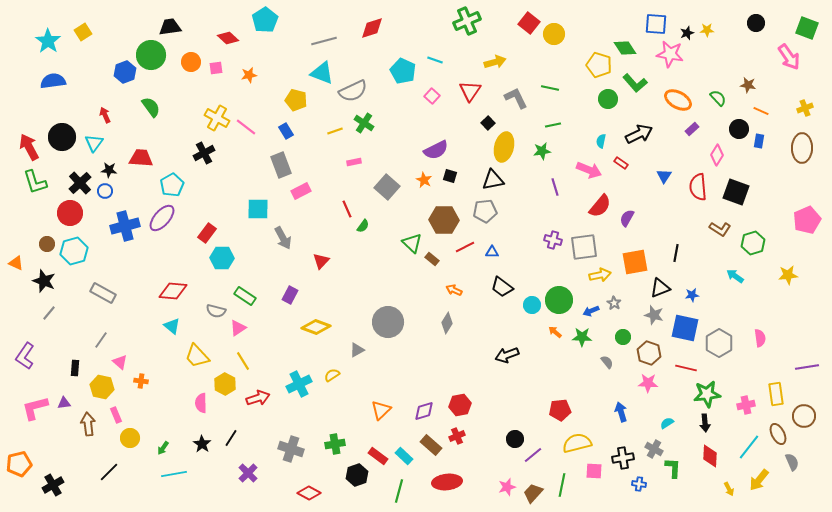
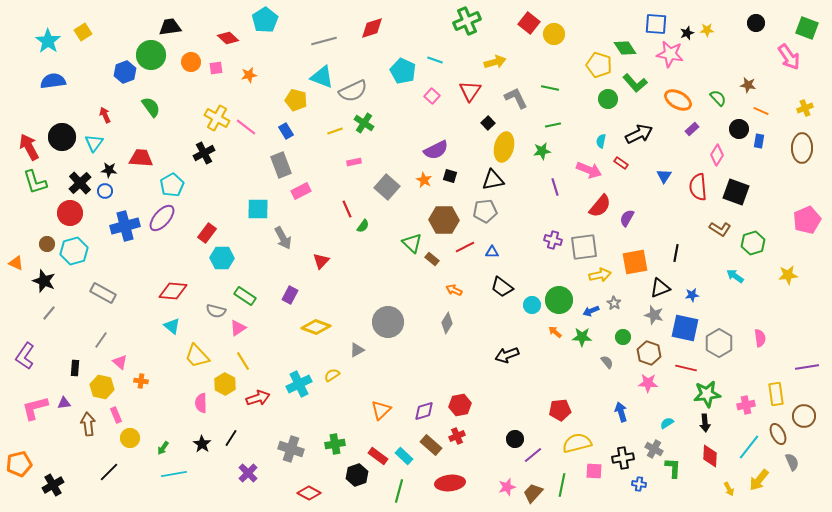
cyan triangle at (322, 73): moved 4 px down
red ellipse at (447, 482): moved 3 px right, 1 px down
